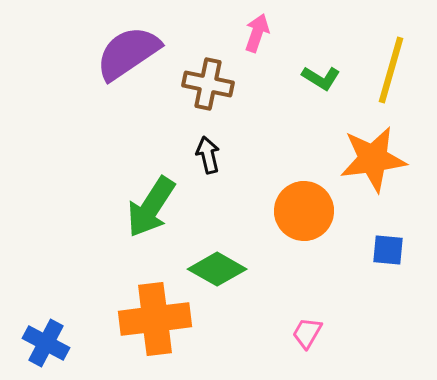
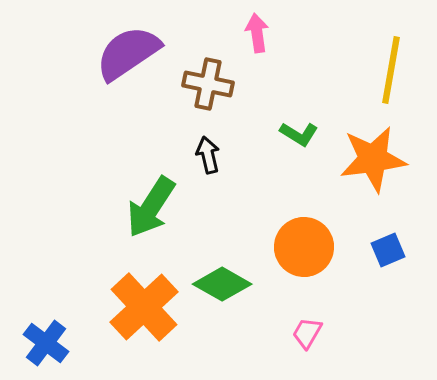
pink arrow: rotated 27 degrees counterclockwise
yellow line: rotated 6 degrees counterclockwise
green L-shape: moved 22 px left, 56 px down
orange circle: moved 36 px down
blue square: rotated 28 degrees counterclockwise
green diamond: moved 5 px right, 15 px down
orange cross: moved 11 px left, 12 px up; rotated 36 degrees counterclockwise
blue cross: rotated 9 degrees clockwise
